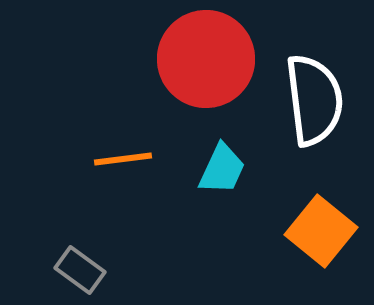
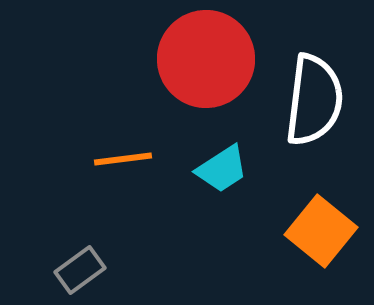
white semicircle: rotated 14 degrees clockwise
cyan trapezoid: rotated 32 degrees clockwise
gray rectangle: rotated 72 degrees counterclockwise
